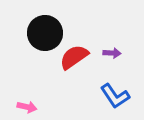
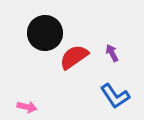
purple arrow: rotated 120 degrees counterclockwise
